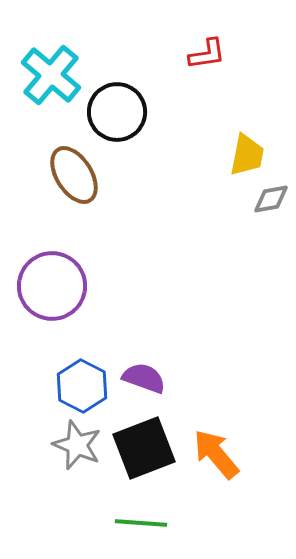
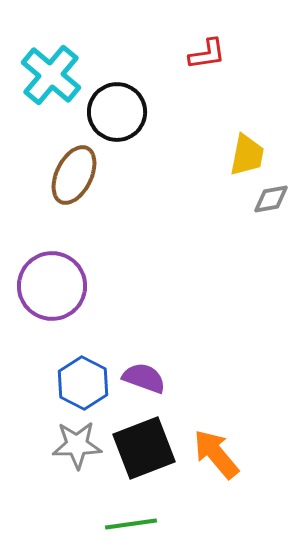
brown ellipse: rotated 58 degrees clockwise
blue hexagon: moved 1 px right, 3 px up
gray star: rotated 24 degrees counterclockwise
green line: moved 10 px left, 1 px down; rotated 12 degrees counterclockwise
